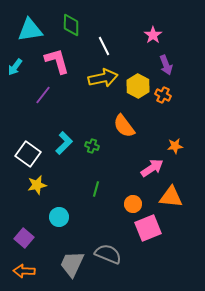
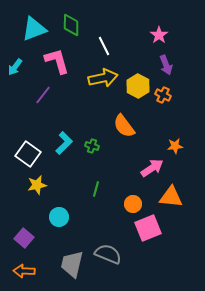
cyan triangle: moved 4 px right, 1 px up; rotated 12 degrees counterclockwise
pink star: moved 6 px right
gray trapezoid: rotated 12 degrees counterclockwise
